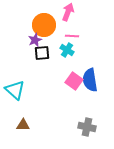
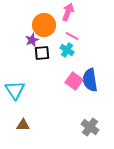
pink line: rotated 24 degrees clockwise
purple star: moved 3 px left
cyan triangle: rotated 15 degrees clockwise
gray cross: moved 3 px right; rotated 24 degrees clockwise
